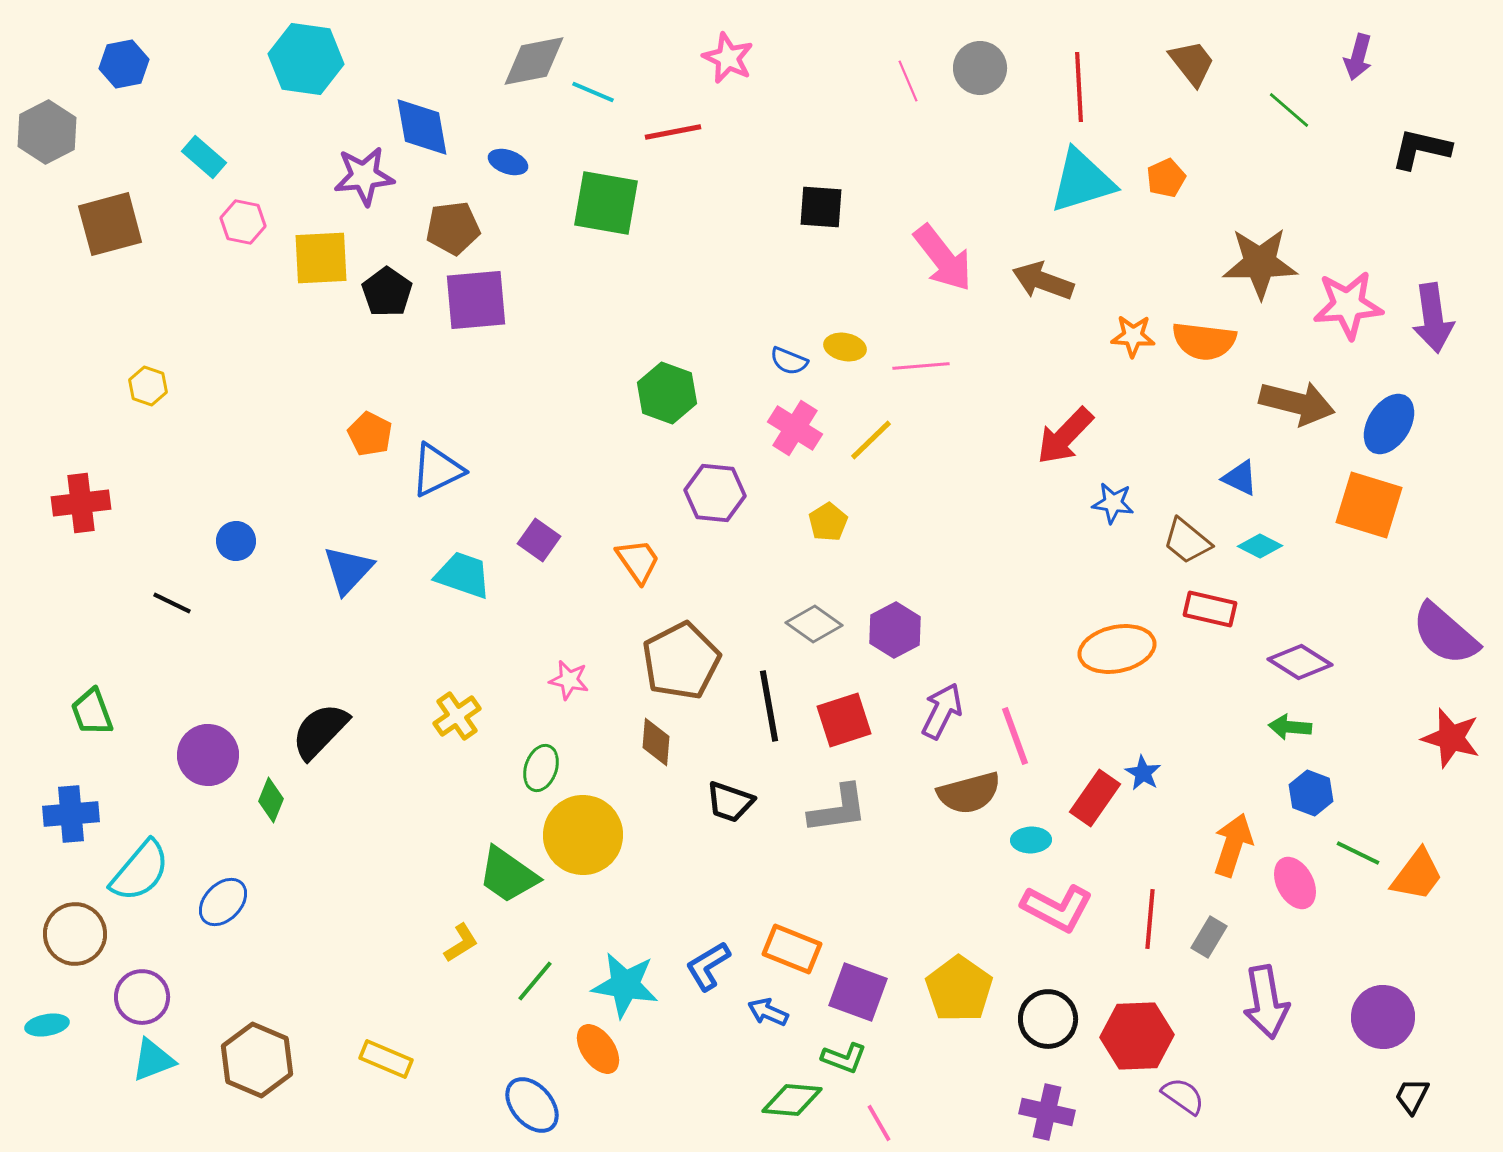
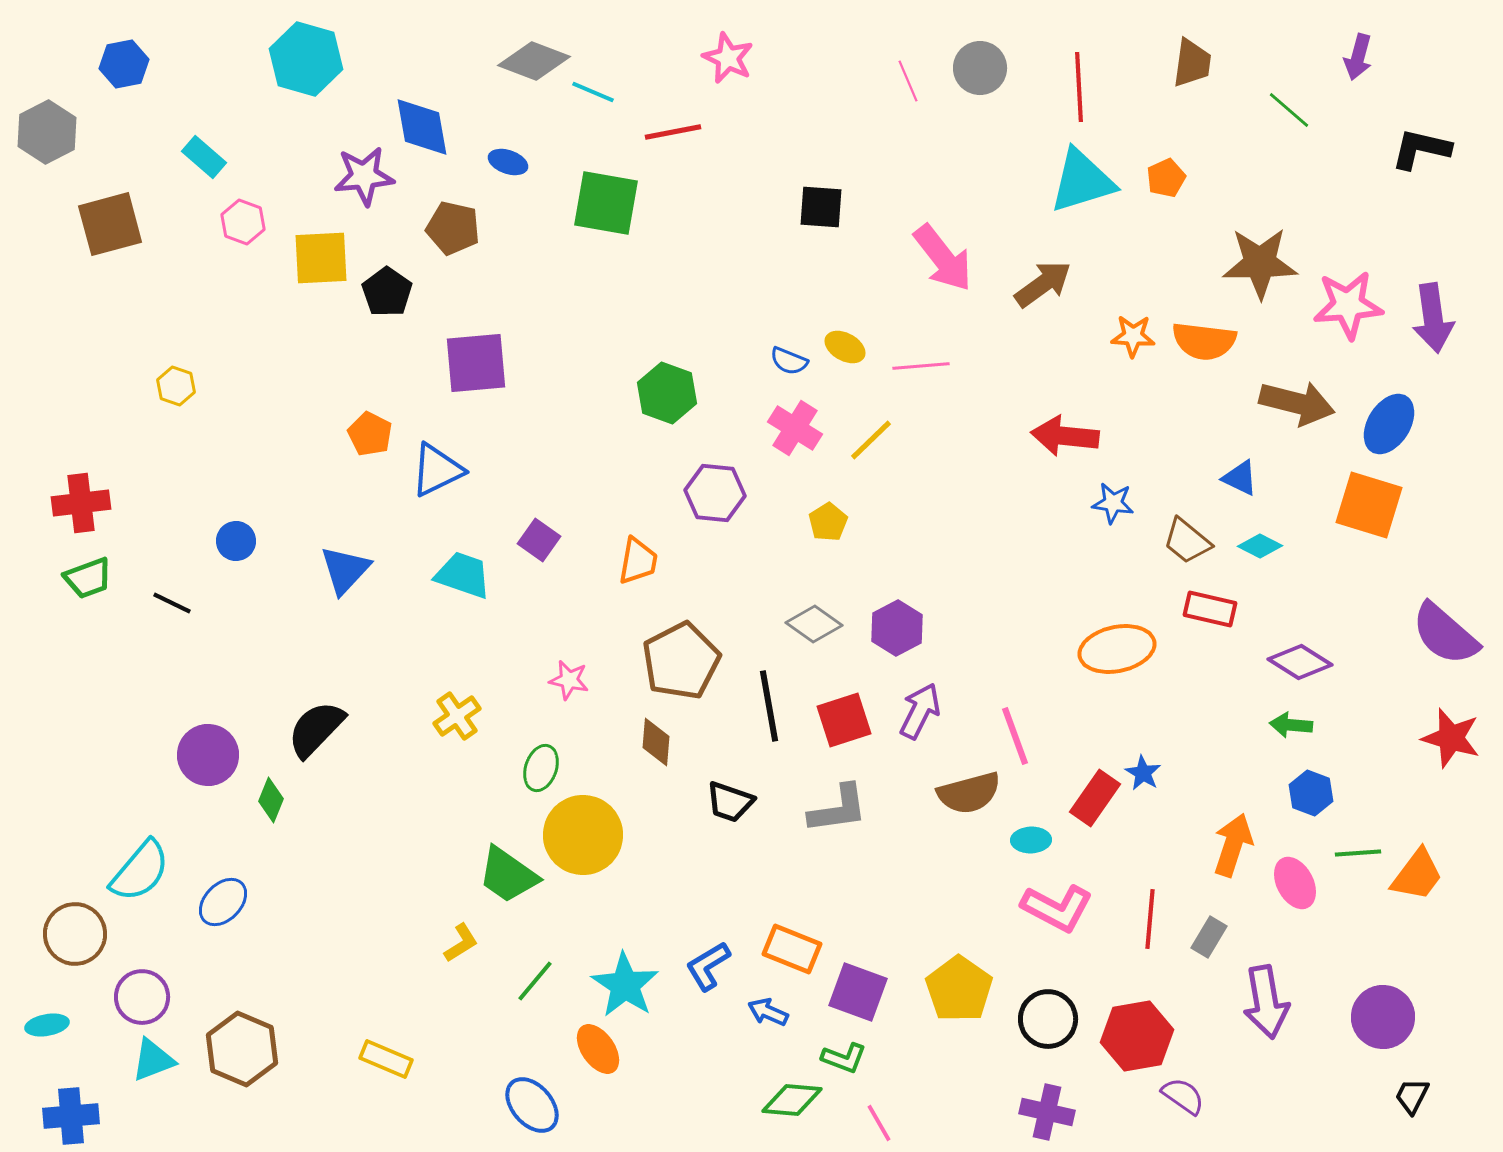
cyan hexagon at (306, 59): rotated 8 degrees clockwise
gray diamond at (534, 61): rotated 32 degrees clockwise
brown trapezoid at (1192, 63): rotated 46 degrees clockwise
pink hexagon at (243, 222): rotated 9 degrees clockwise
brown pentagon at (453, 228): rotated 20 degrees clockwise
brown arrow at (1043, 281): moved 3 px down; rotated 124 degrees clockwise
purple square at (476, 300): moved 63 px down
yellow ellipse at (845, 347): rotated 18 degrees clockwise
yellow hexagon at (148, 386): moved 28 px right
red arrow at (1065, 436): rotated 52 degrees clockwise
orange trapezoid at (638, 561): rotated 45 degrees clockwise
blue triangle at (348, 570): moved 3 px left
purple hexagon at (895, 630): moved 2 px right, 2 px up
purple arrow at (942, 711): moved 22 px left
green trapezoid at (92, 712): moved 4 px left, 134 px up; rotated 90 degrees counterclockwise
green arrow at (1290, 727): moved 1 px right, 2 px up
black semicircle at (320, 731): moved 4 px left, 2 px up
blue cross at (71, 814): moved 302 px down
green line at (1358, 853): rotated 30 degrees counterclockwise
cyan star at (625, 985): rotated 24 degrees clockwise
red hexagon at (1137, 1036): rotated 8 degrees counterclockwise
brown hexagon at (257, 1060): moved 15 px left, 11 px up
